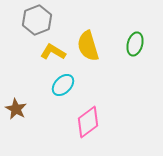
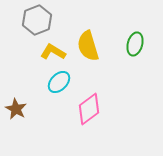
cyan ellipse: moved 4 px left, 3 px up
pink diamond: moved 1 px right, 13 px up
